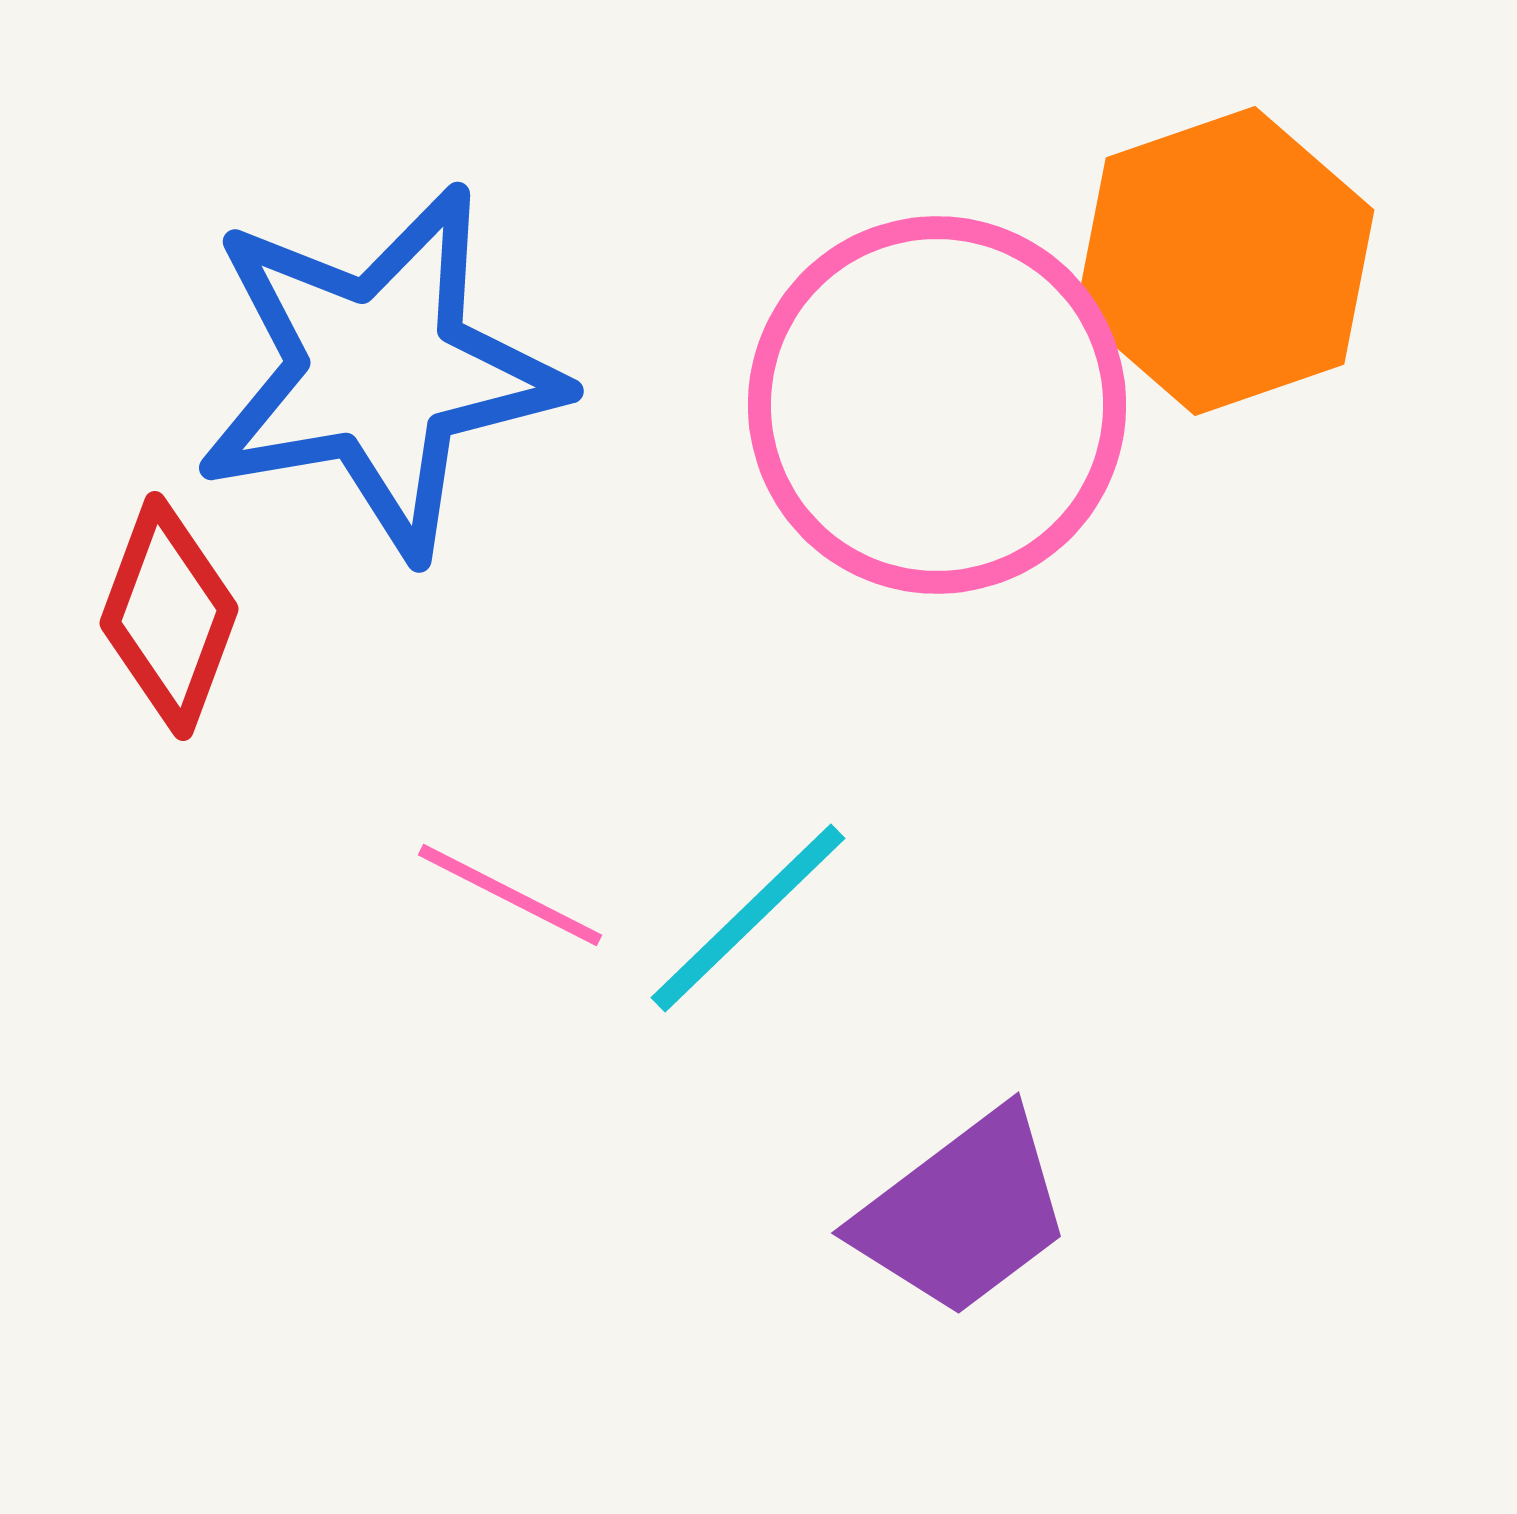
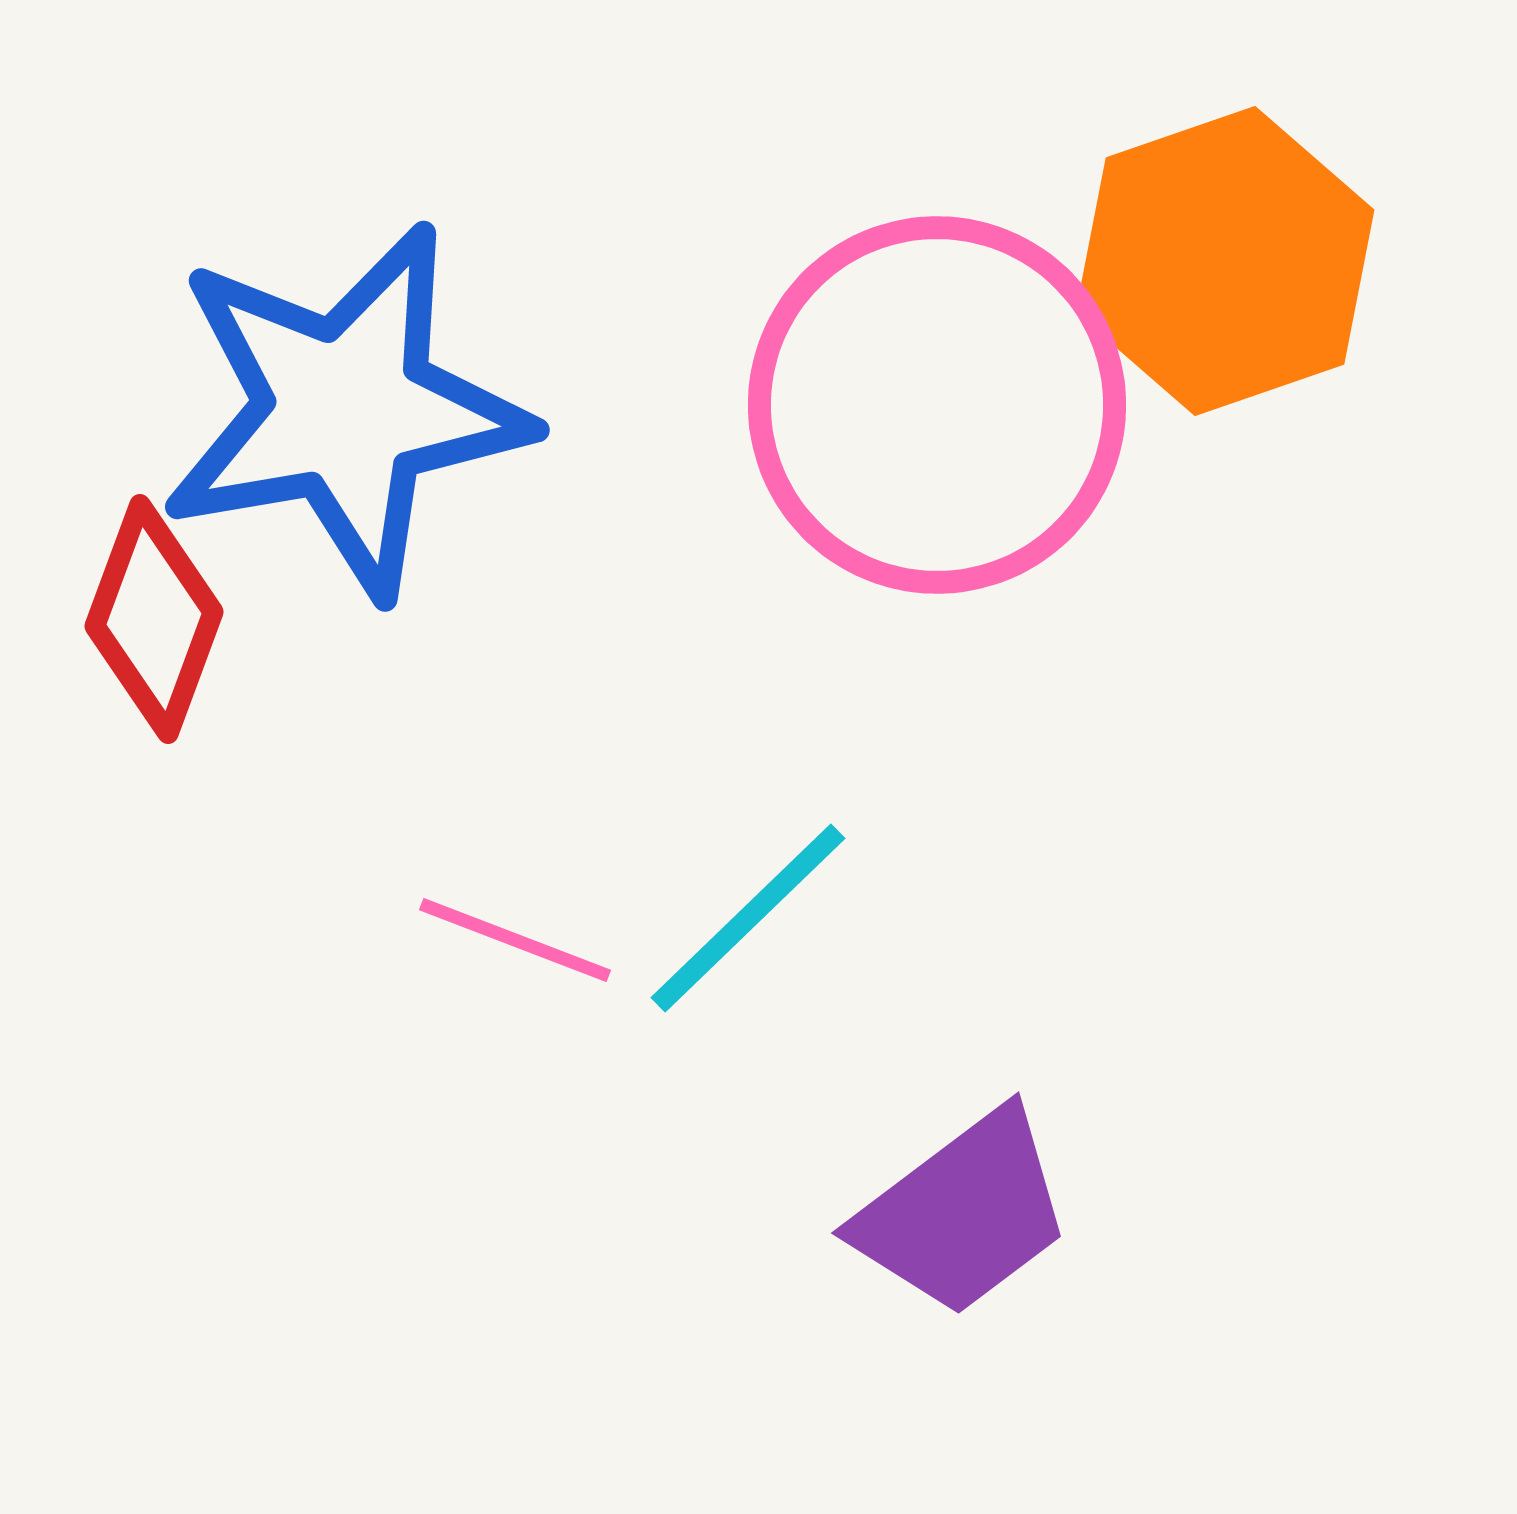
blue star: moved 34 px left, 39 px down
red diamond: moved 15 px left, 3 px down
pink line: moved 5 px right, 45 px down; rotated 6 degrees counterclockwise
